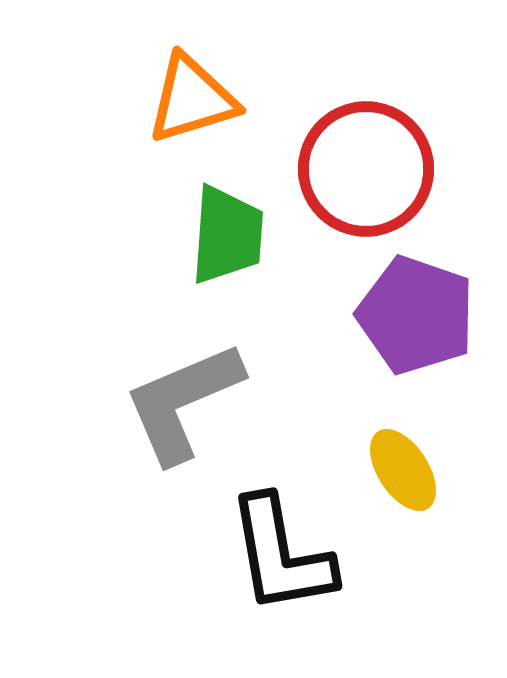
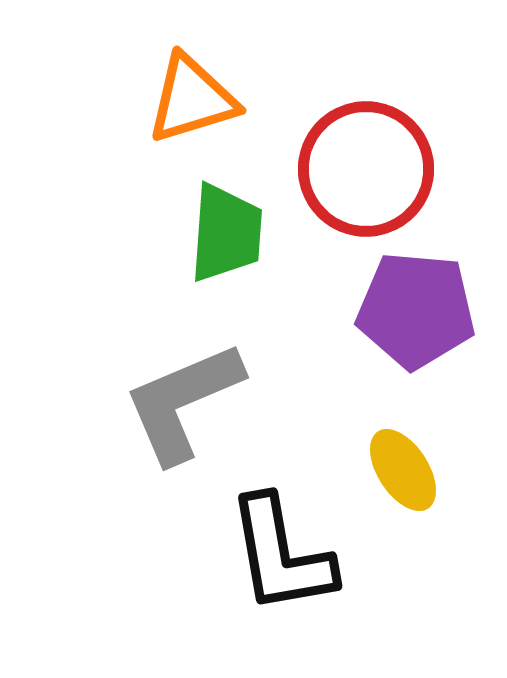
green trapezoid: moved 1 px left, 2 px up
purple pentagon: moved 5 px up; rotated 14 degrees counterclockwise
